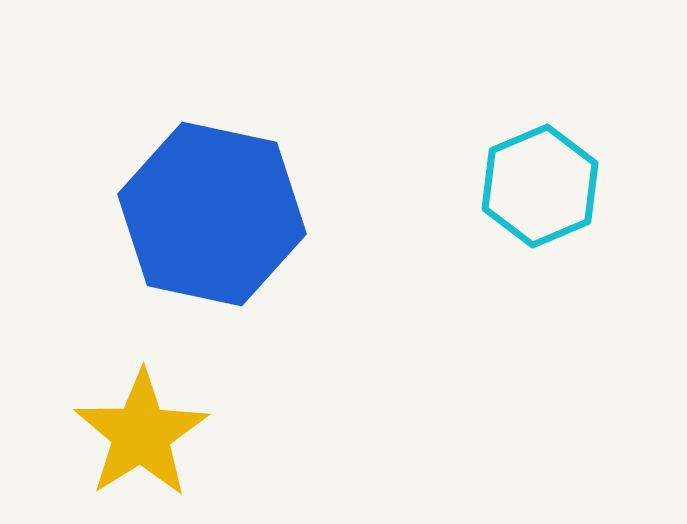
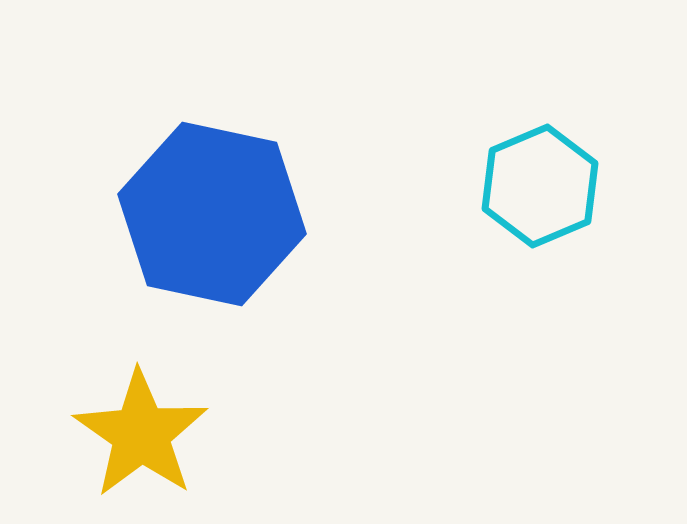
yellow star: rotated 5 degrees counterclockwise
